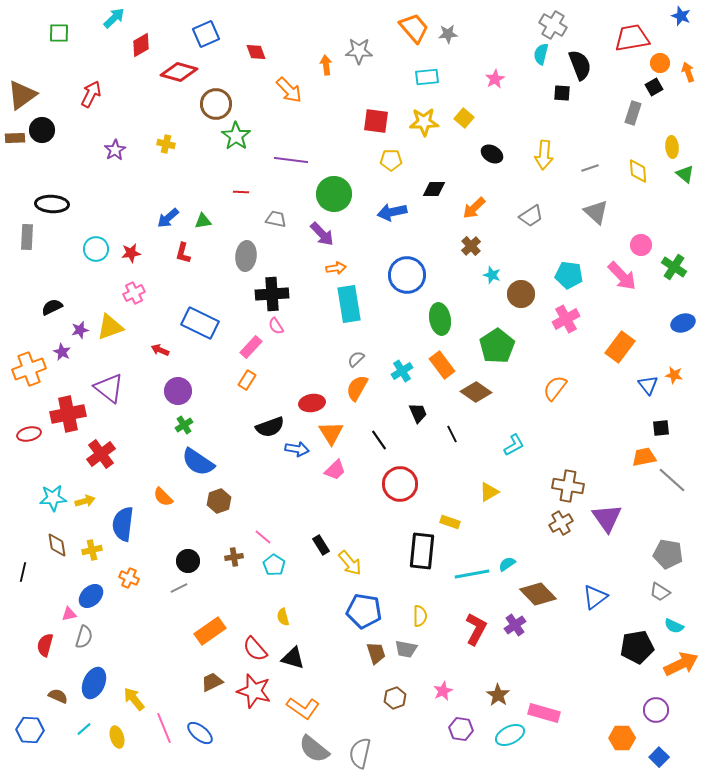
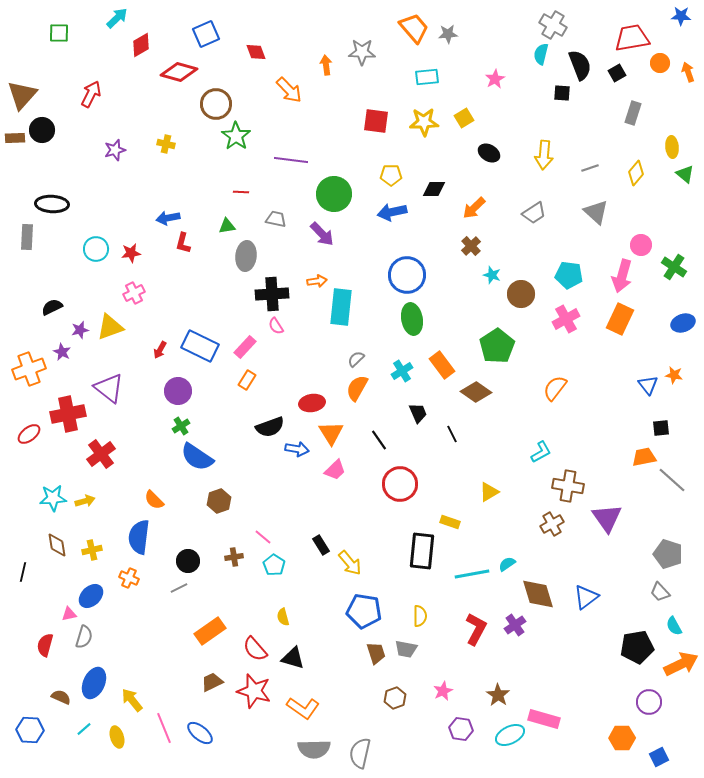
blue star at (681, 16): rotated 18 degrees counterclockwise
cyan arrow at (114, 18): moved 3 px right
gray star at (359, 51): moved 3 px right, 1 px down
black square at (654, 87): moved 37 px left, 14 px up
brown triangle at (22, 95): rotated 12 degrees counterclockwise
yellow square at (464, 118): rotated 18 degrees clockwise
purple star at (115, 150): rotated 15 degrees clockwise
black ellipse at (492, 154): moved 3 px left, 1 px up
yellow pentagon at (391, 160): moved 15 px down
yellow diamond at (638, 171): moved 2 px left, 2 px down; rotated 45 degrees clockwise
gray trapezoid at (531, 216): moved 3 px right, 3 px up
blue arrow at (168, 218): rotated 30 degrees clockwise
green triangle at (203, 221): moved 24 px right, 5 px down
red L-shape at (183, 253): moved 10 px up
orange arrow at (336, 268): moved 19 px left, 13 px down
pink arrow at (622, 276): rotated 60 degrees clockwise
cyan rectangle at (349, 304): moved 8 px left, 3 px down; rotated 15 degrees clockwise
green ellipse at (440, 319): moved 28 px left
blue rectangle at (200, 323): moved 23 px down
pink rectangle at (251, 347): moved 6 px left
orange rectangle at (620, 347): moved 28 px up; rotated 12 degrees counterclockwise
red arrow at (160, 350): rotated 84 degrees counterclockwise
green cross at (184, 425): moved 3 px left, 1 px down
red ellipse at (29, 434): rotated 25 degrees counterclockwise
cyan L-shape at (514, 445): moved 27 px right, 7 px down
blue semicircle at (198, 462): moved 1 px left, 5 px up
orange semicircle at (163, 497): moved 9 px left, 3 px down
brown cross at (561, 523): moved 9 px left, 1 px down
blue semicircle at (123, 524): moved 16 px right, 13 px down
gray pentagon at (668, 554): rotated 8 degrees clockwise
gray trapezoid at (660, 592): rotated 15 degrees clockwise
brown diamond at (538, 594): rotated 27 degrees clockwise
blue triangle at (595, 597): moved 9 px left
cyan semicircle at (674, 626): rotated 36 degrees clockwise
brown semicircle at (58, 696): moved 3 px right, 1 px down
yellow arrow at (134, 699): moved 2 px left, 1 px down
purple circle at (656, 710): moved 7 px left, 8 px up
pink rectangle at (544, 713): moved 6 px down
gray semicircle at (314, 749): rotated 40 degrees counterclockwise
blue square at (659, 757): rotated 18 degrees clockwise
